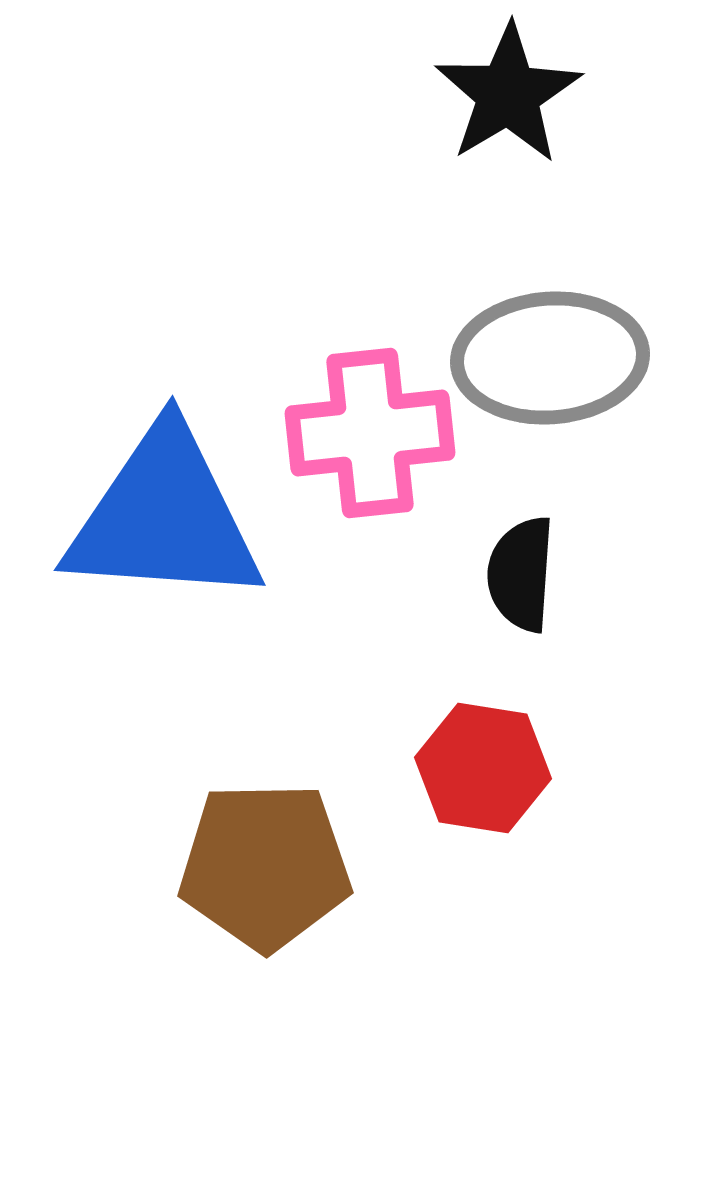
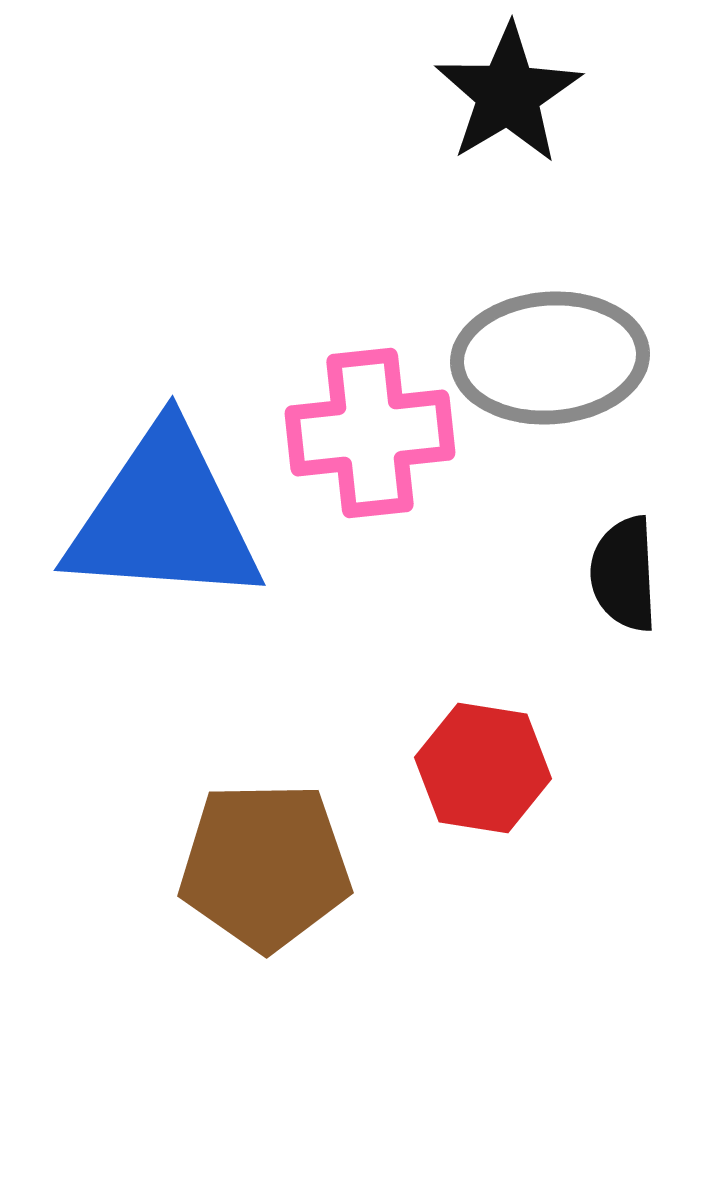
black semicircle: moved 103 px right; rotated 7 degrees counterclockwise
